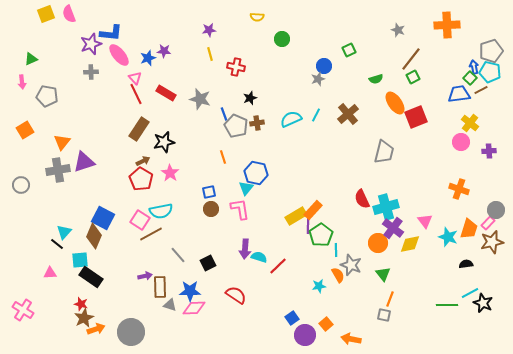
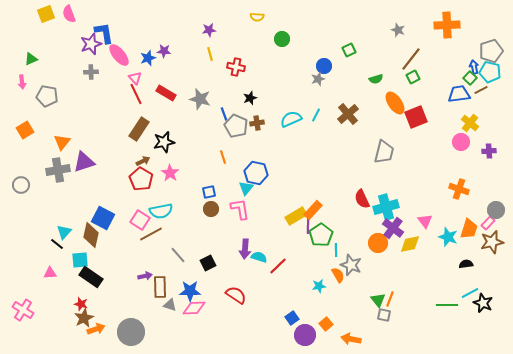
blue L-shape at (111, 33): moved 7 px left; rotated 105 degrees counterclockwise
brown diamond at (94, 236): moved 3 px left, 1 px up; rotated 10 degrees counterclockwise
green triangle at (383, 274): moved 5 px left, 26 px down
